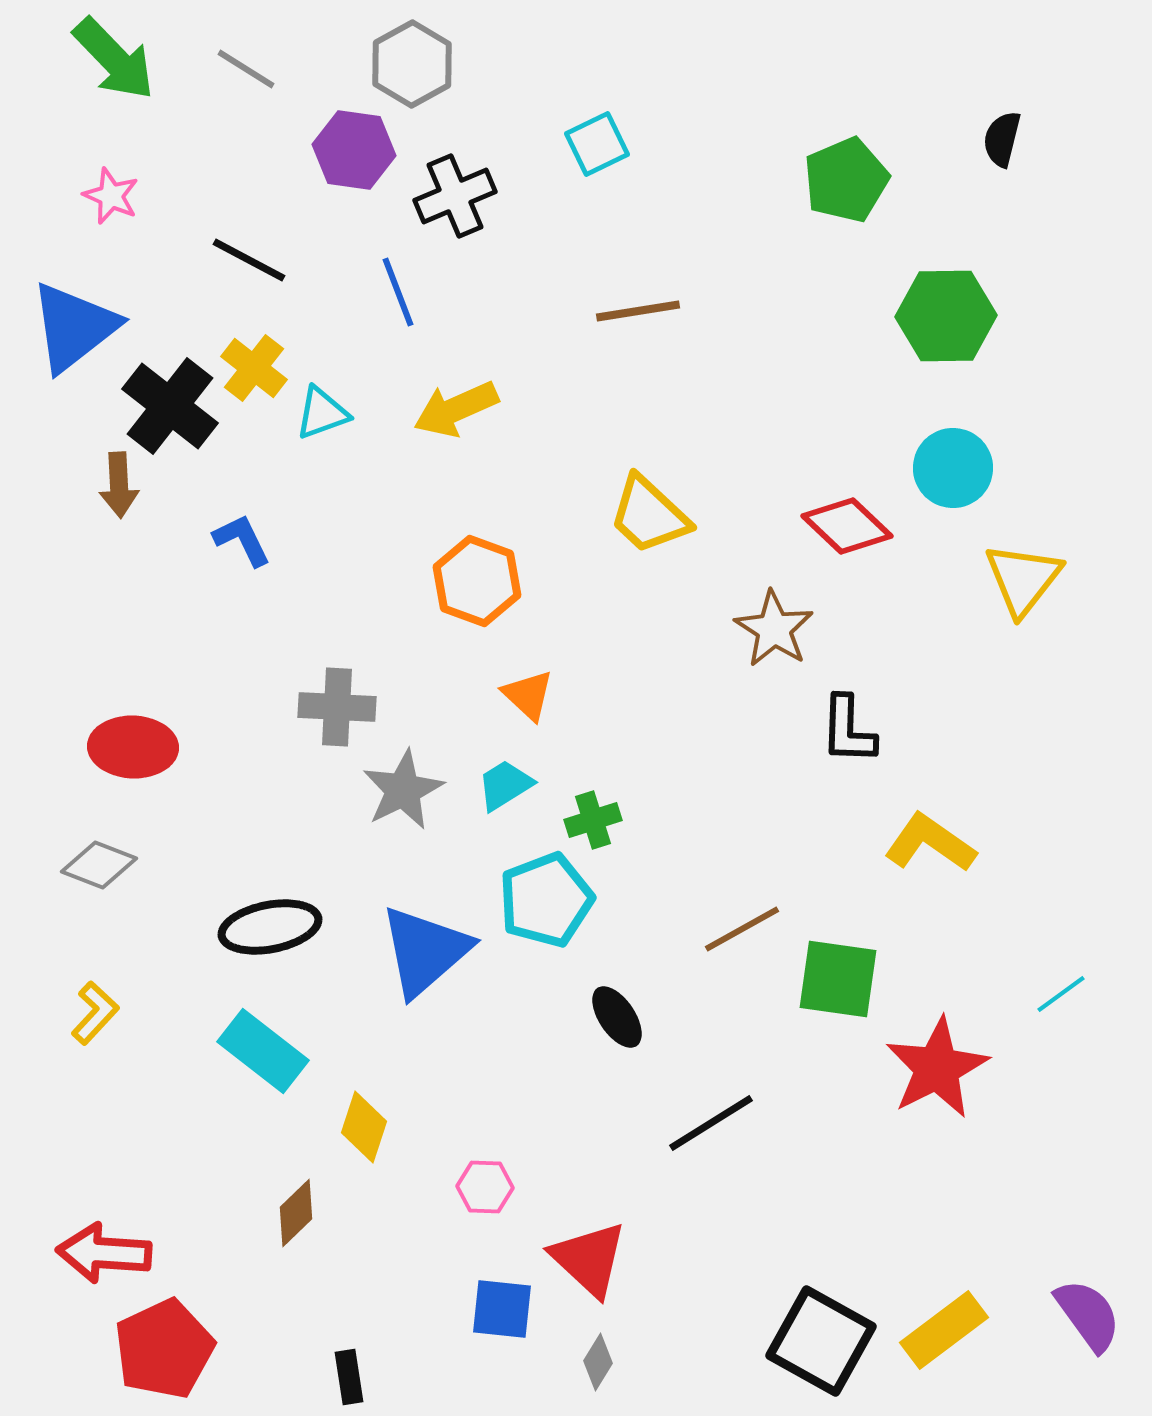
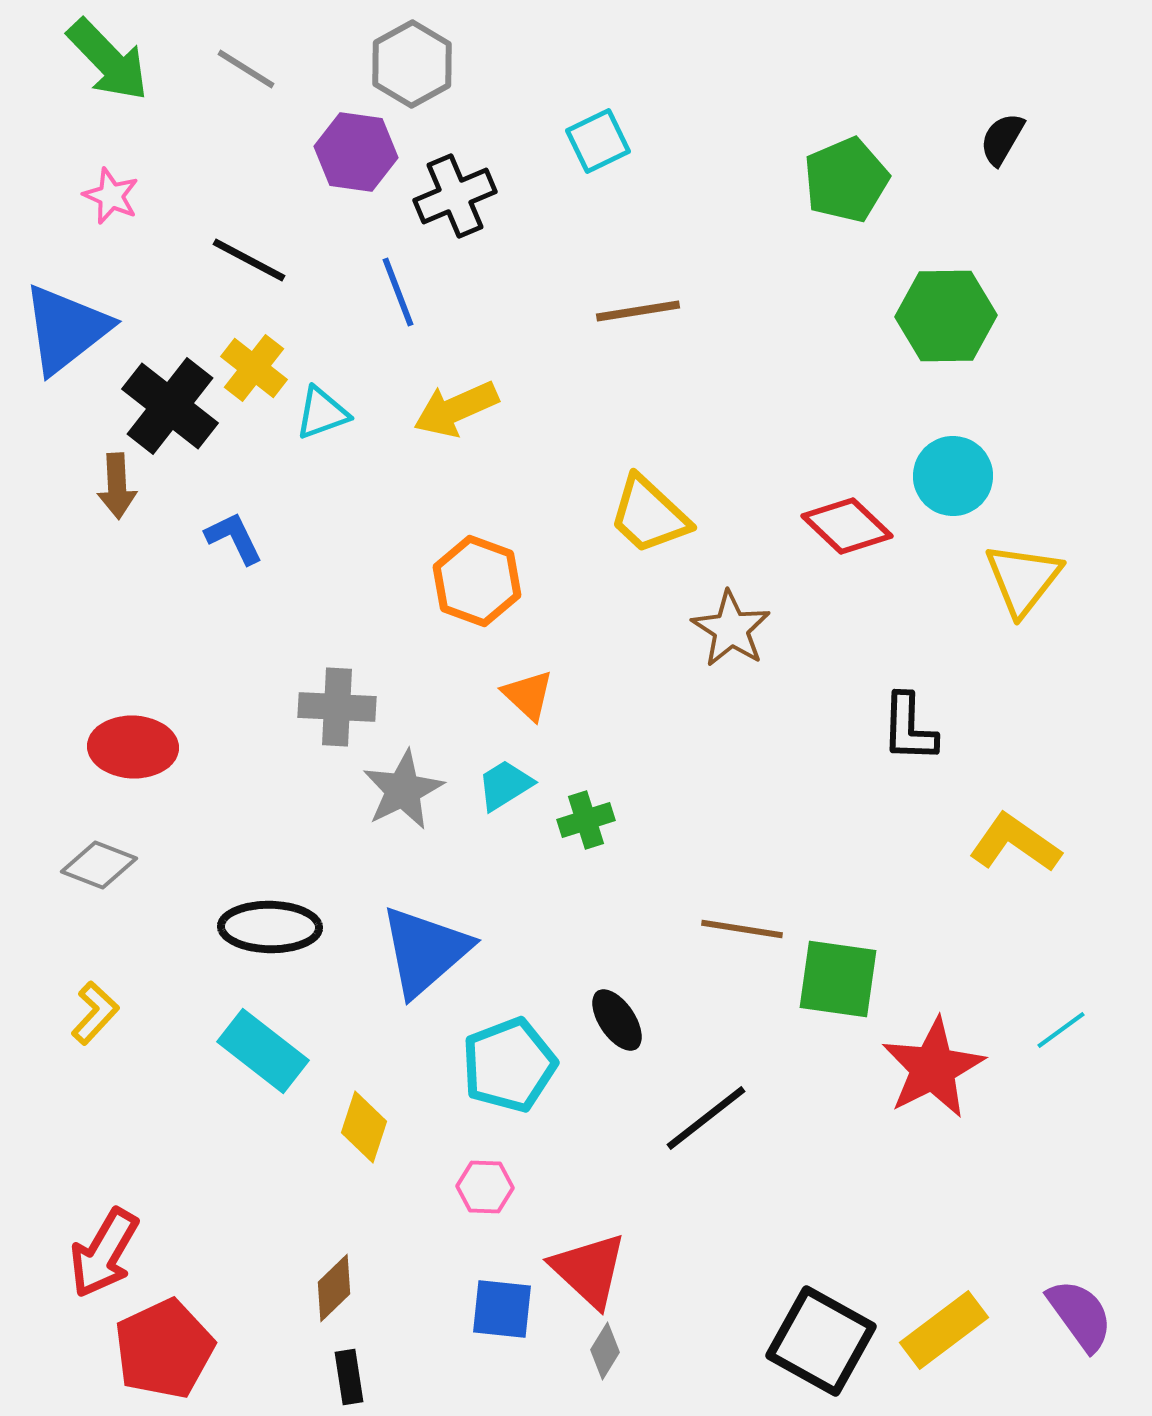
green arrow at (114, 59): moved 6 px left, 1 px down
black semicircle at (1002, 139): rotated 16 degrees clockwise
cyan square at (597, 144): moved 1 px right, 3 px up
purple hexagon at (354, 150): moved 2 px right, 2 px down
blue triangle at (74, 327): moved 8 px left, 2 px down
cyan circle at (953, 468): moved 8 px down
brown arrow at (119, 485): moved 2 px left, 1 px down
blue L-shape at (242, 540): moved 8 px left, 2 px up
brown star at (774, 629): moved 43 px left
black L-shape at (848, 730): moved 61 px right, 2 px up
green cross at (593, 820): moved 7 px left
yellow L-shape at (930, 843): moved 85 px right
cyan pentagon at (546, 900): moved 37 px left, 165 px down
black ellipse at (270, 927): rotated 12 degrees clockwise
brown line at (742, 929): rotated 38 degrees clockwise
cyan line at (1061, 994): moved 36 px down
black ellipse at (617, 1017): moved 3 px down
red star at (937, 1068): moved 4 px left
black line at (711, 1123): moved 5 px left, 5 px up; rotated 6 degrees counterclockwise
brown diamond at (296, 1213): moved 38 px right, 75 px down
red arrow at (104, 1253): rotated 64 degrees counterclockwise
red triangle at (589, 1259): moved 11 px down
purple semicircle at (1088, 1315): moved 8 px left
gray diamond at (598, 1362): moved 7 px right, 11 px up
